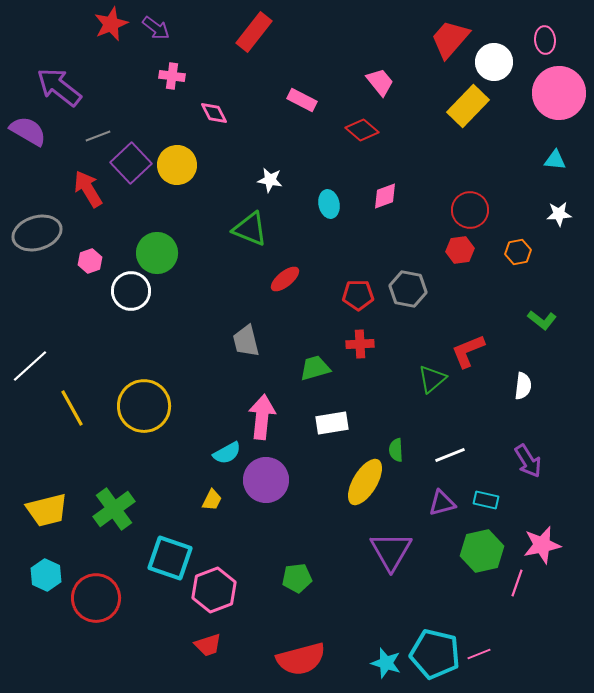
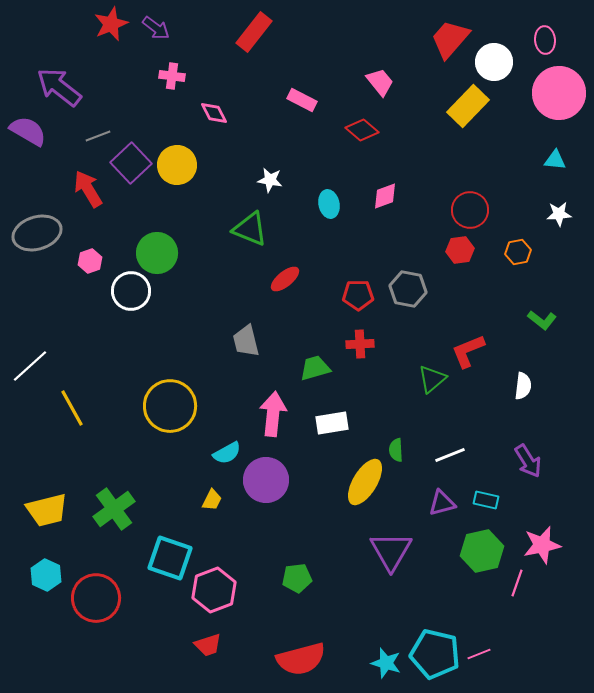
yellow circle at (144, 406): moved 26 px right
pink arrow at (262, 417): moved 11 px right, 3 px up
